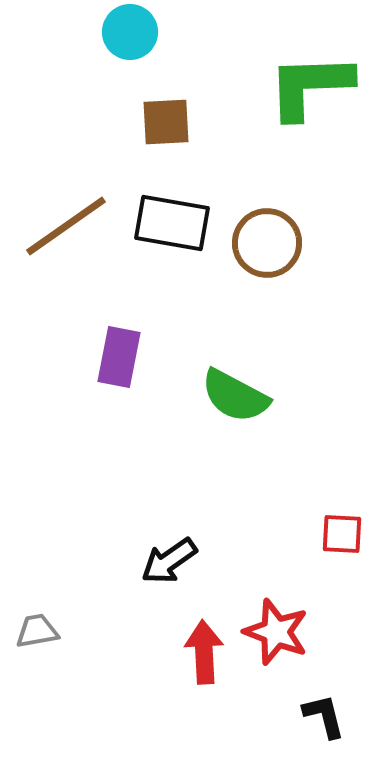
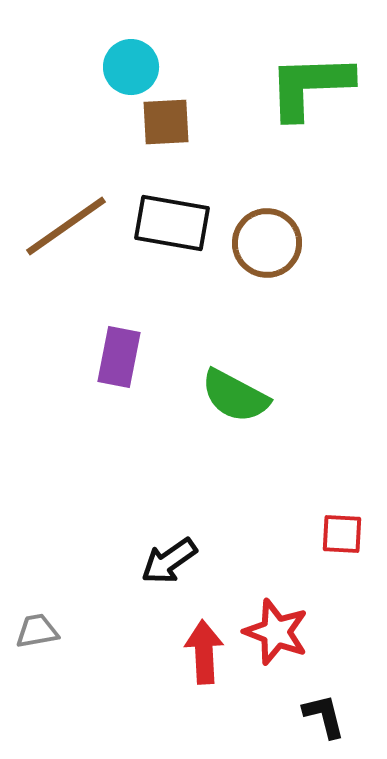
cyan circle: moved 1 px right, 35 px down
